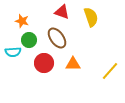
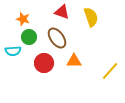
orange star: moved 1 px right, 2 px up
green circle: moved 3 px up
cyan semicircle: moved 1 px up
orange triangle: moved 1 px right, 3 px up
